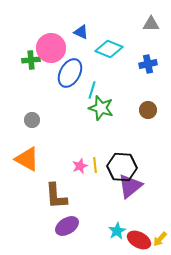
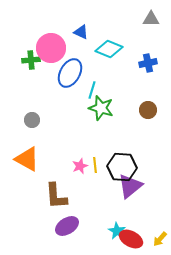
gray triangle: moved 5 px up
blue cross: moved 1 px up
cyan star: rotated 12 degrees counterclockwise
red ellipse: moved 8 px left, 1 px up
